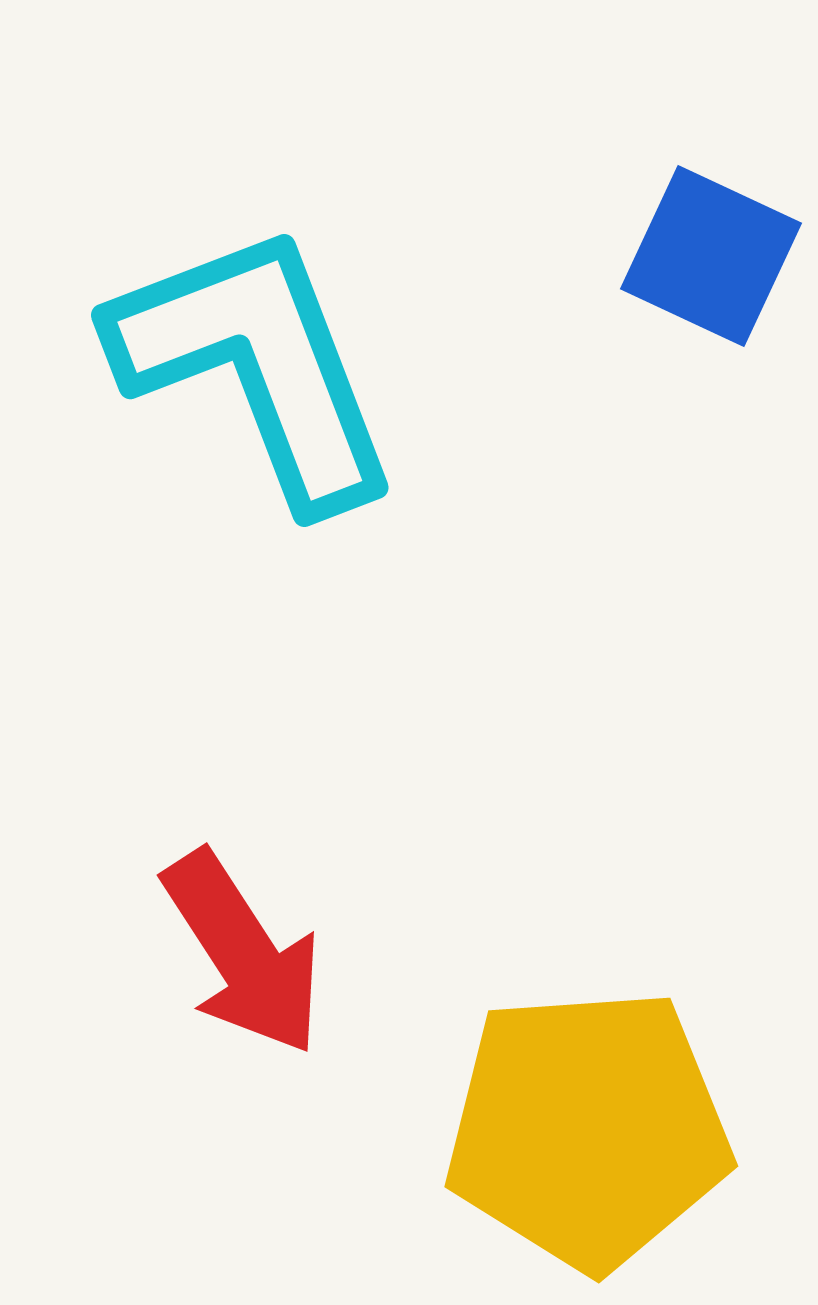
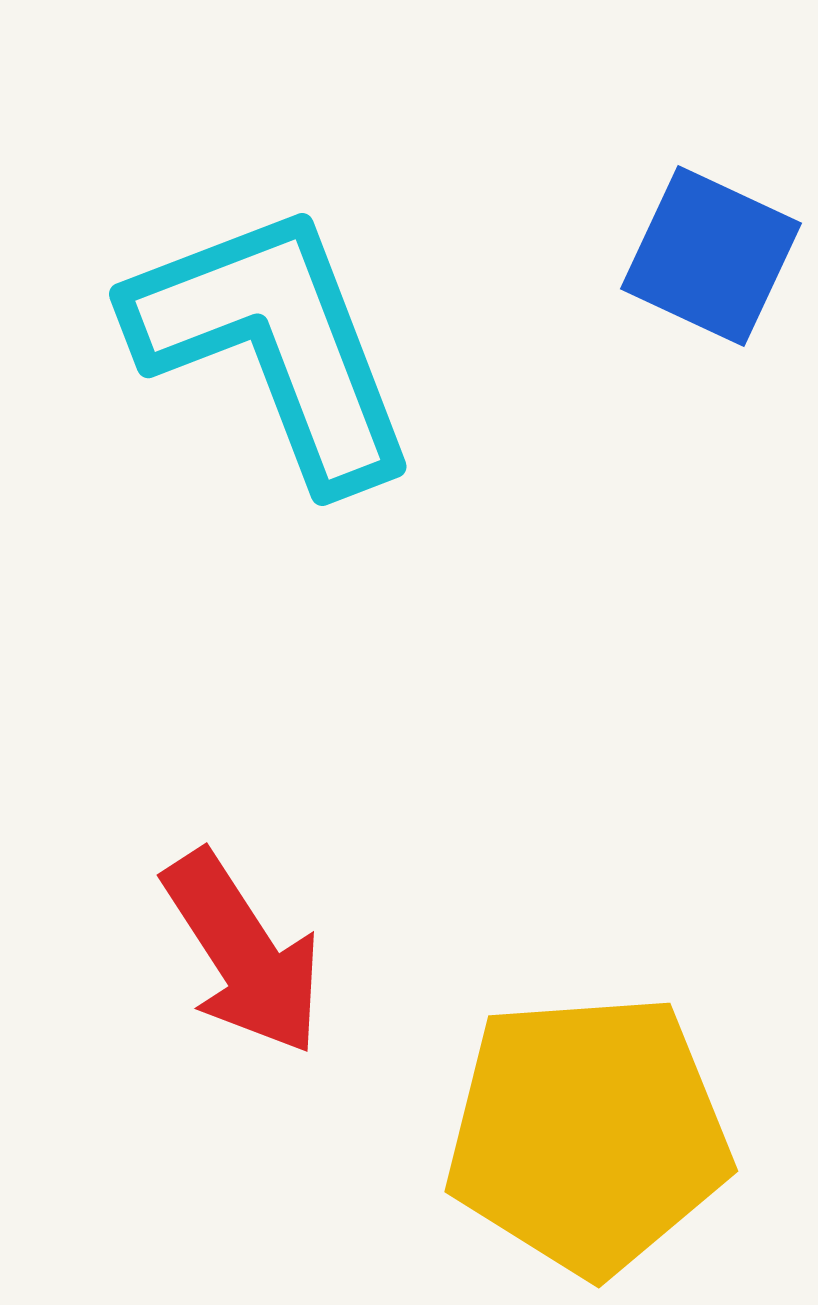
cyan L-shape: moved 18 px right, 21 px up
yellow pentagon: moved 5 px down
